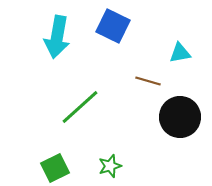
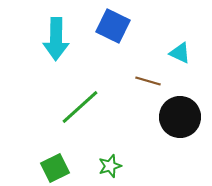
cyan arrow: moved 1 px left, 2 px down; rotated 9 degrees counterclockwise
cyan triangle: rotated 35 degrees clockwise
